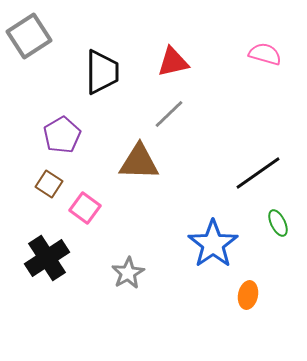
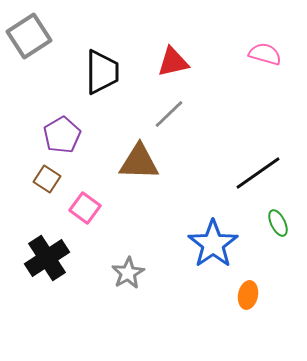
brown square: moved 2 px left, 5 px up
